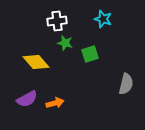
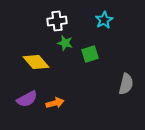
cyan star: moved 1 px right, 1 px down; rotated 24 degrees clockwise
